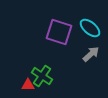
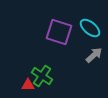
gray arrow: moved 3 px right, 1 px down
